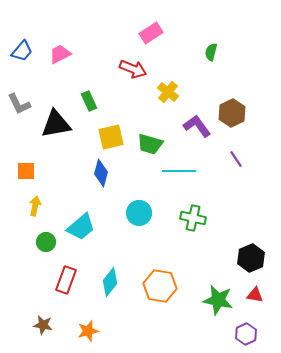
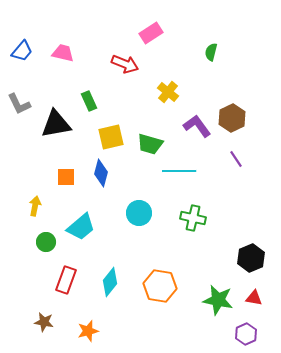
pink trapezoid: moved 3 px right, 1 px up; rotated 40 degrees clockwise
red arrow: moved 8 px left, 5 px up
brown hexagon: moved 5 px down
orange square: moved 40 px right, 6 px down
red triangle: moved 1 px left, 3 px down
brown star: moved 1 px right, 3 px up
